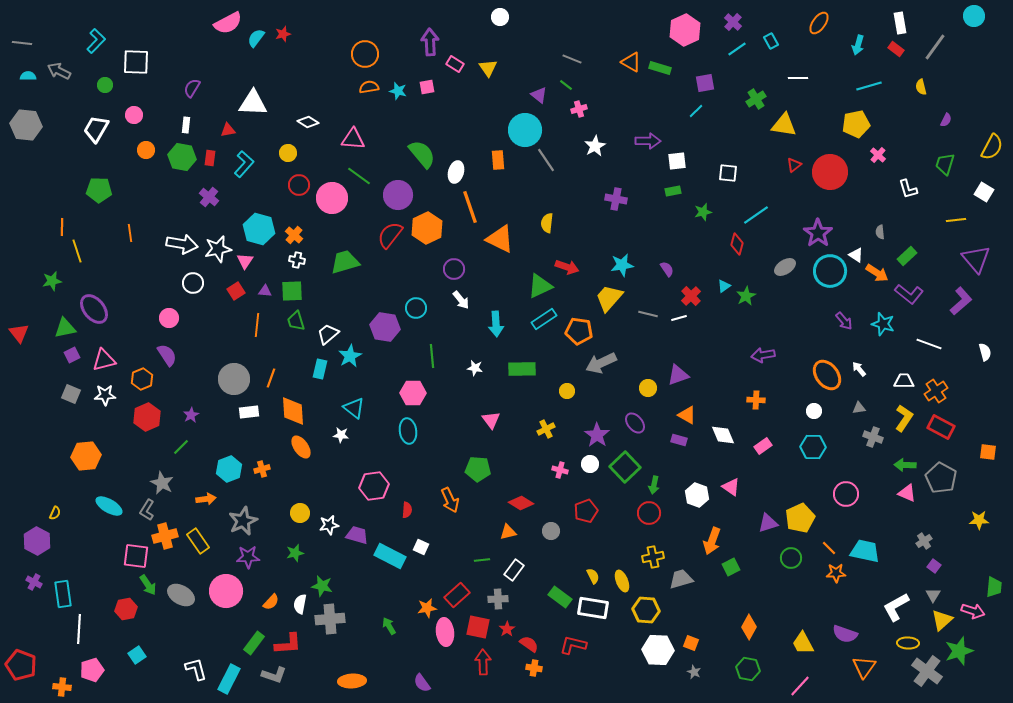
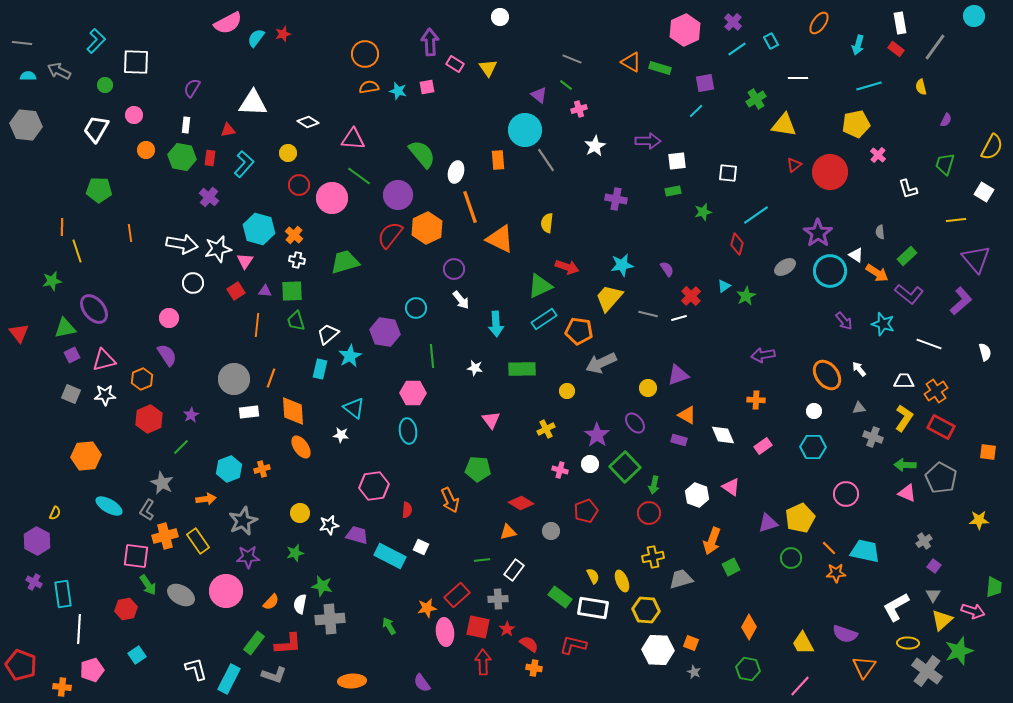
purple hexagon at (385, 327): moved 5 px down
red hexagon at (147, 417): moved 2 px right, 2 px down
